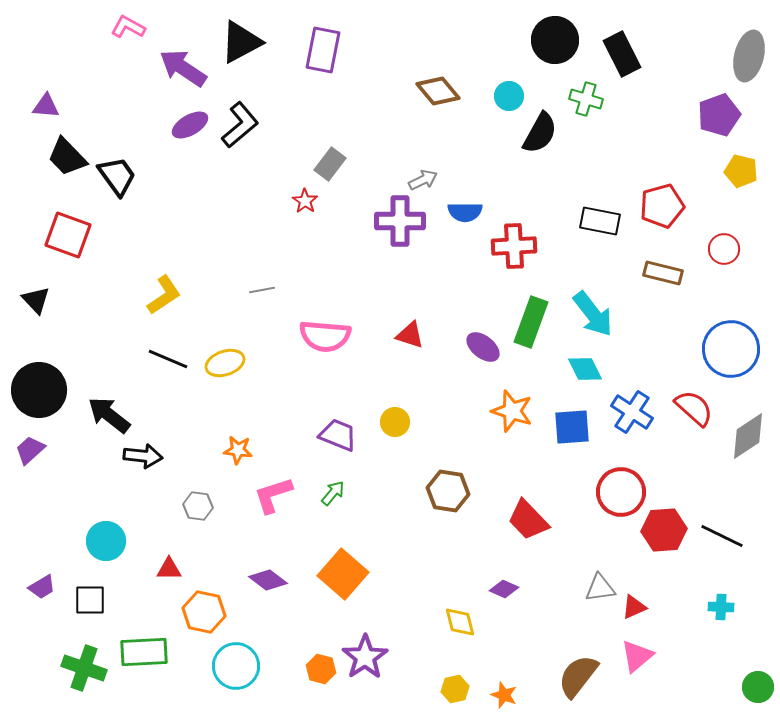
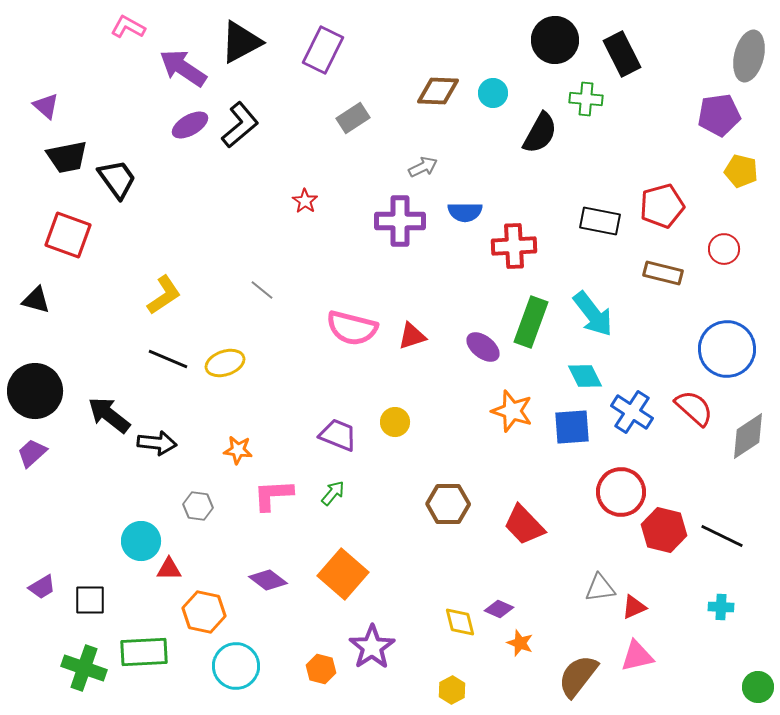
purple rectangle at (323, 50): rotated 15 degrees clockwise
brown diamond at (438, 91): rotated 48 degrees counterclockwise
cyan circle at (509, 96): moved 16 px left, 3 px up
green cross at (586, 99): rotated 12 degrees counterclockwise
purple triangle at (46, 106): rotated 36 degrees clockwise
purple pentagon at (719, 115): rotated 12 degrees clockwise
black trapezoid at (67, 157): rotated 57 degrees counterclockwise
gray rectangle at (330, 164): moved 23 px right, 46 px up; rotated 20 degrees clockwise
black trapezoid at (117, 176): moved 3 px down
gray arrow at (423, 180): moved 13 px up
gray line at (262, 290): rotated 50 degrees clockwise
black triangle at (36, 300): rotated 32 degrees counterclockwise
red triangle at (410, 335): moved 2 px right, 1 px down; rotated 36 degrees counterclockwise
pink semicircle at (325, 336): moved 27 px right, 8 px up; rotated 9 degrees clockwise
blue circle at (731, 349): moved 4 px left
cyan diamond at (585, 369): moved 7 px down
black circle at (39, 390): moved 4 px left, 1 px down
purple trapezoid at (30, 450): moved 2 px right, 3 px down
black arrow at (143, 456): moved 14 px right, 13 px up
brown hexagon at (448, 491): moved 13 px down; rotated 9 degrees counterclockwise
pink L-shape at (273, 495): rotated 15 degrees clockwise
red trapezoid at (528, 520): moved 4 px left, 5 px down
red hexagon at (664, 530): rotated 18 degrees clockwise
cyan circle at (106, 541): moved 35 px right
purple diamond at (504, 589): moved 5 px left, 20 px down
pink triangle at (637, 656): rotated 27 degrees clockwise
purple star at (365, 657): moved 7 px right, 10 px up
yellow hexagon at (455, 689): moved 3 px left, 1 px down; rotated 16 degrees counterclockwise
orange star at (504, 695): moved 16 px right, 52 px up
